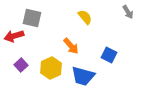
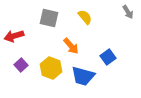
gray square: moved 17 px right
blue square: moved 1 px left, 2 px down; rotated 28 degrees clockwise
yellow hexagon: rotated 15 degrees counterclockwise
